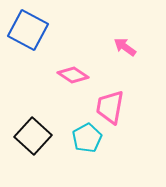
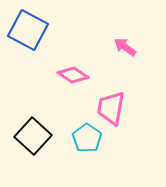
pink trapezoid: moved 1 px right, 1 px down
cyan pentagon: rotated 8 degrees counterclockwise
